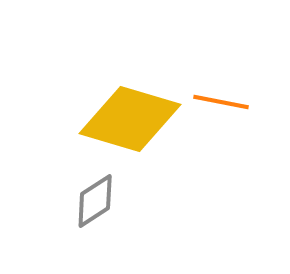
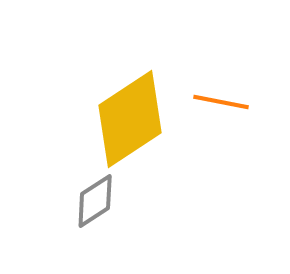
yellow diamond: rotated 50 degrees counterclockwise
